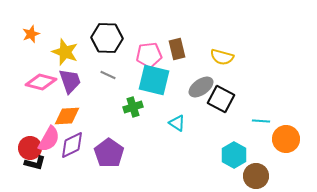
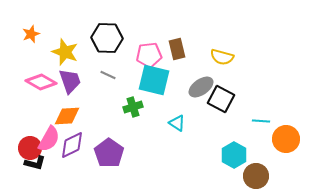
pink diamond: rotated 16 degrees clockwise
